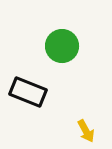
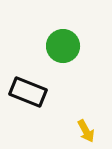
green circle: moved 1 px right
